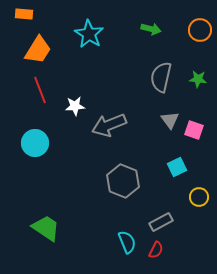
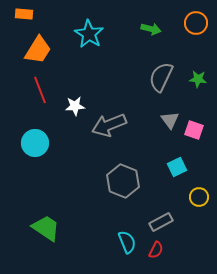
orange circle: moved 4 px left, 7 px up
gray semicircle: rotated 12 degrees clockwise
